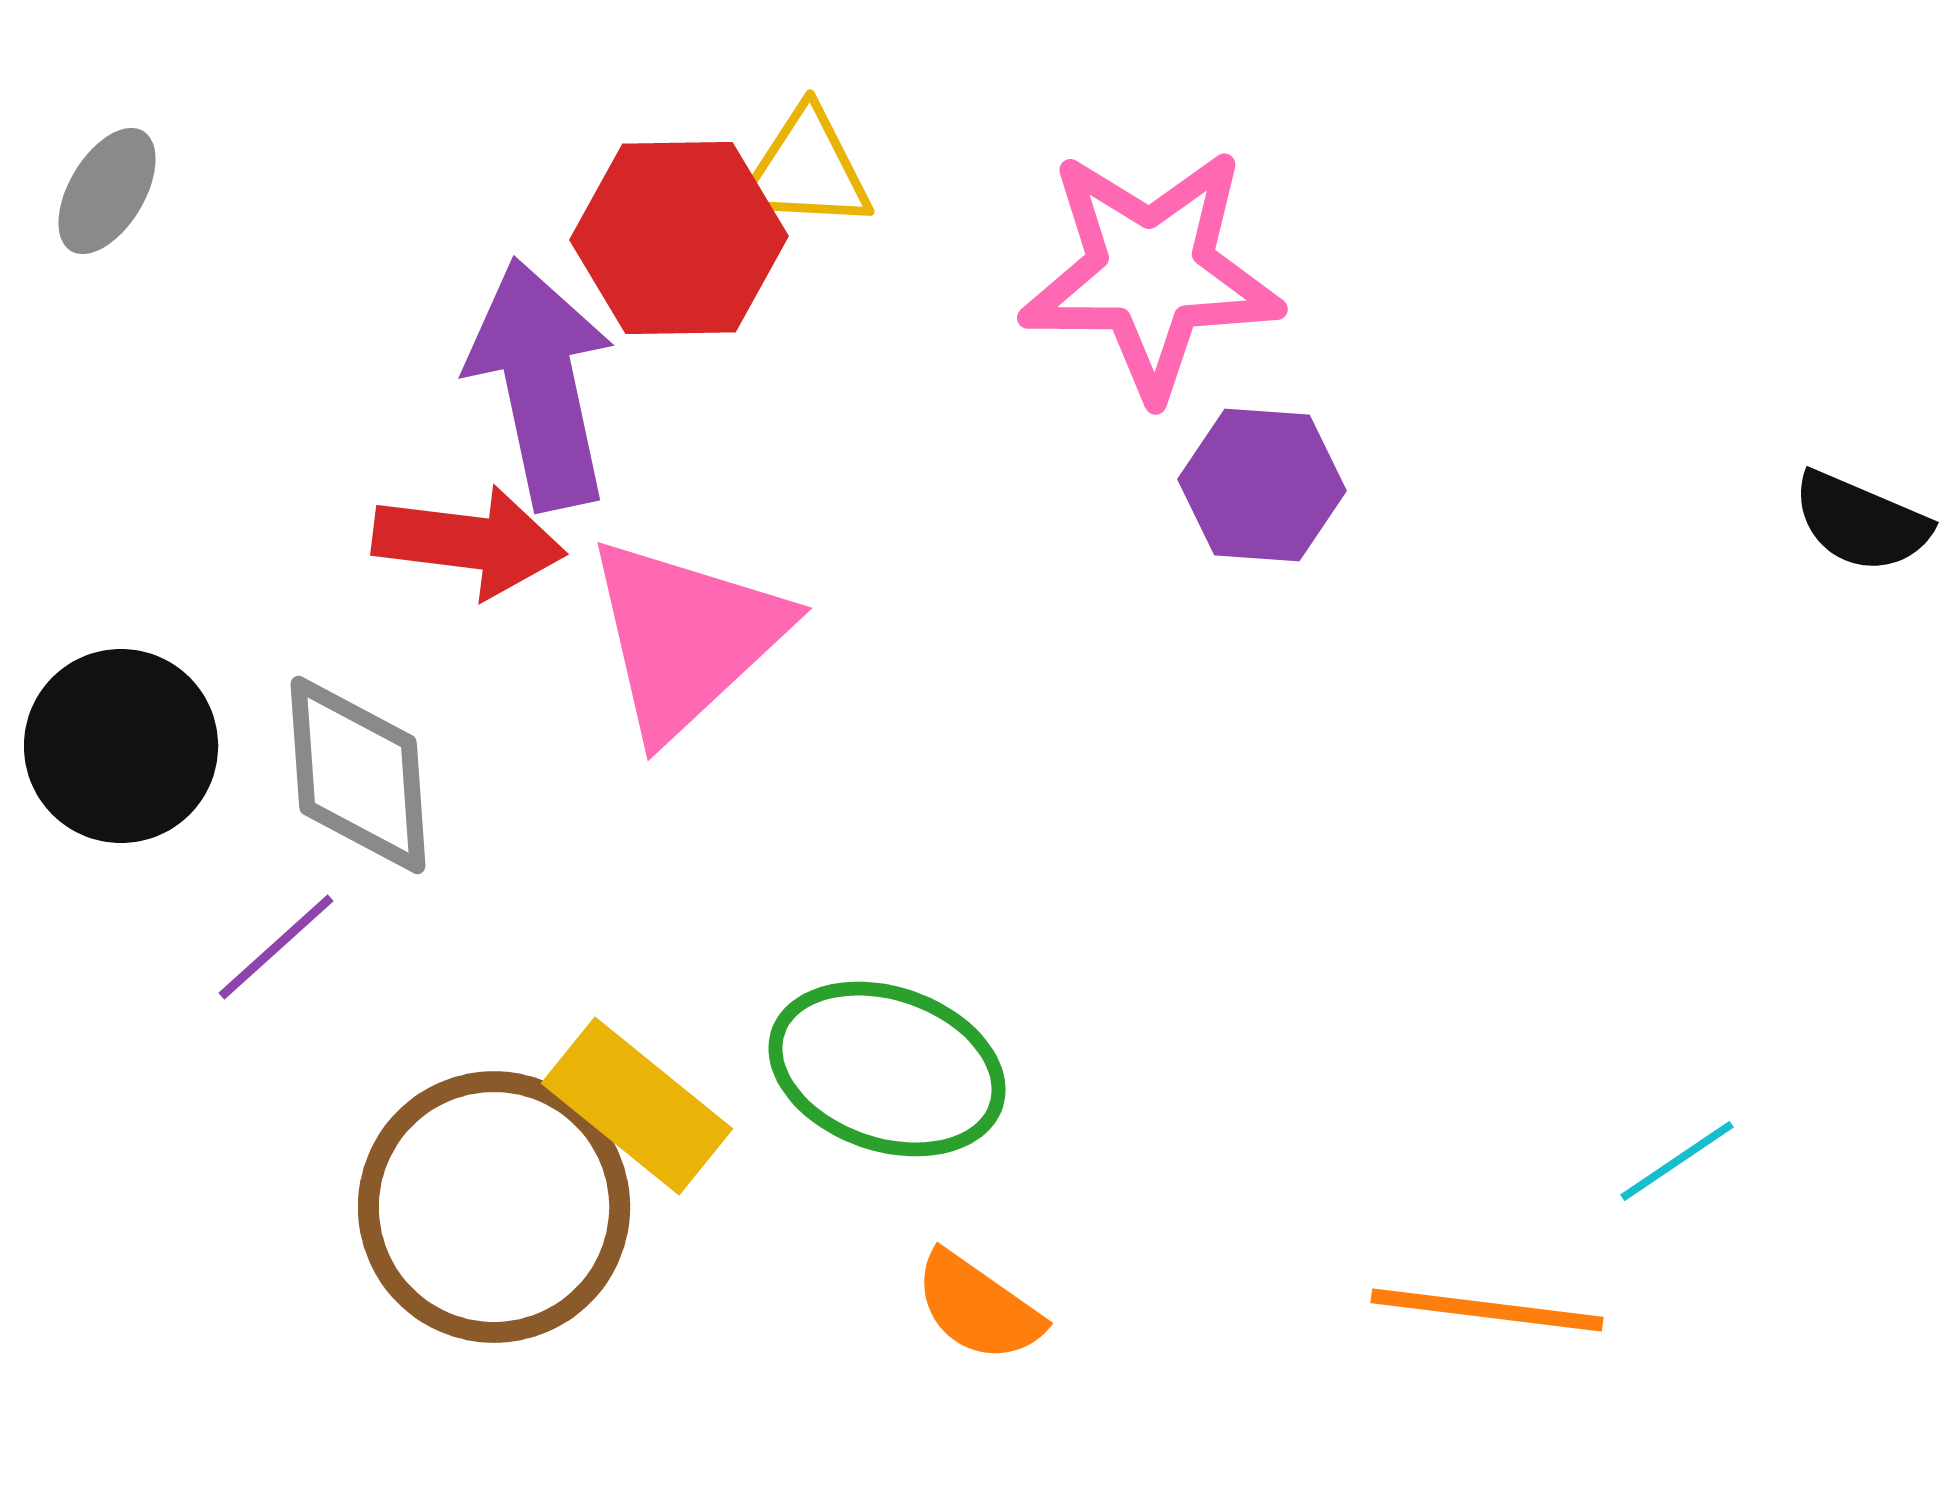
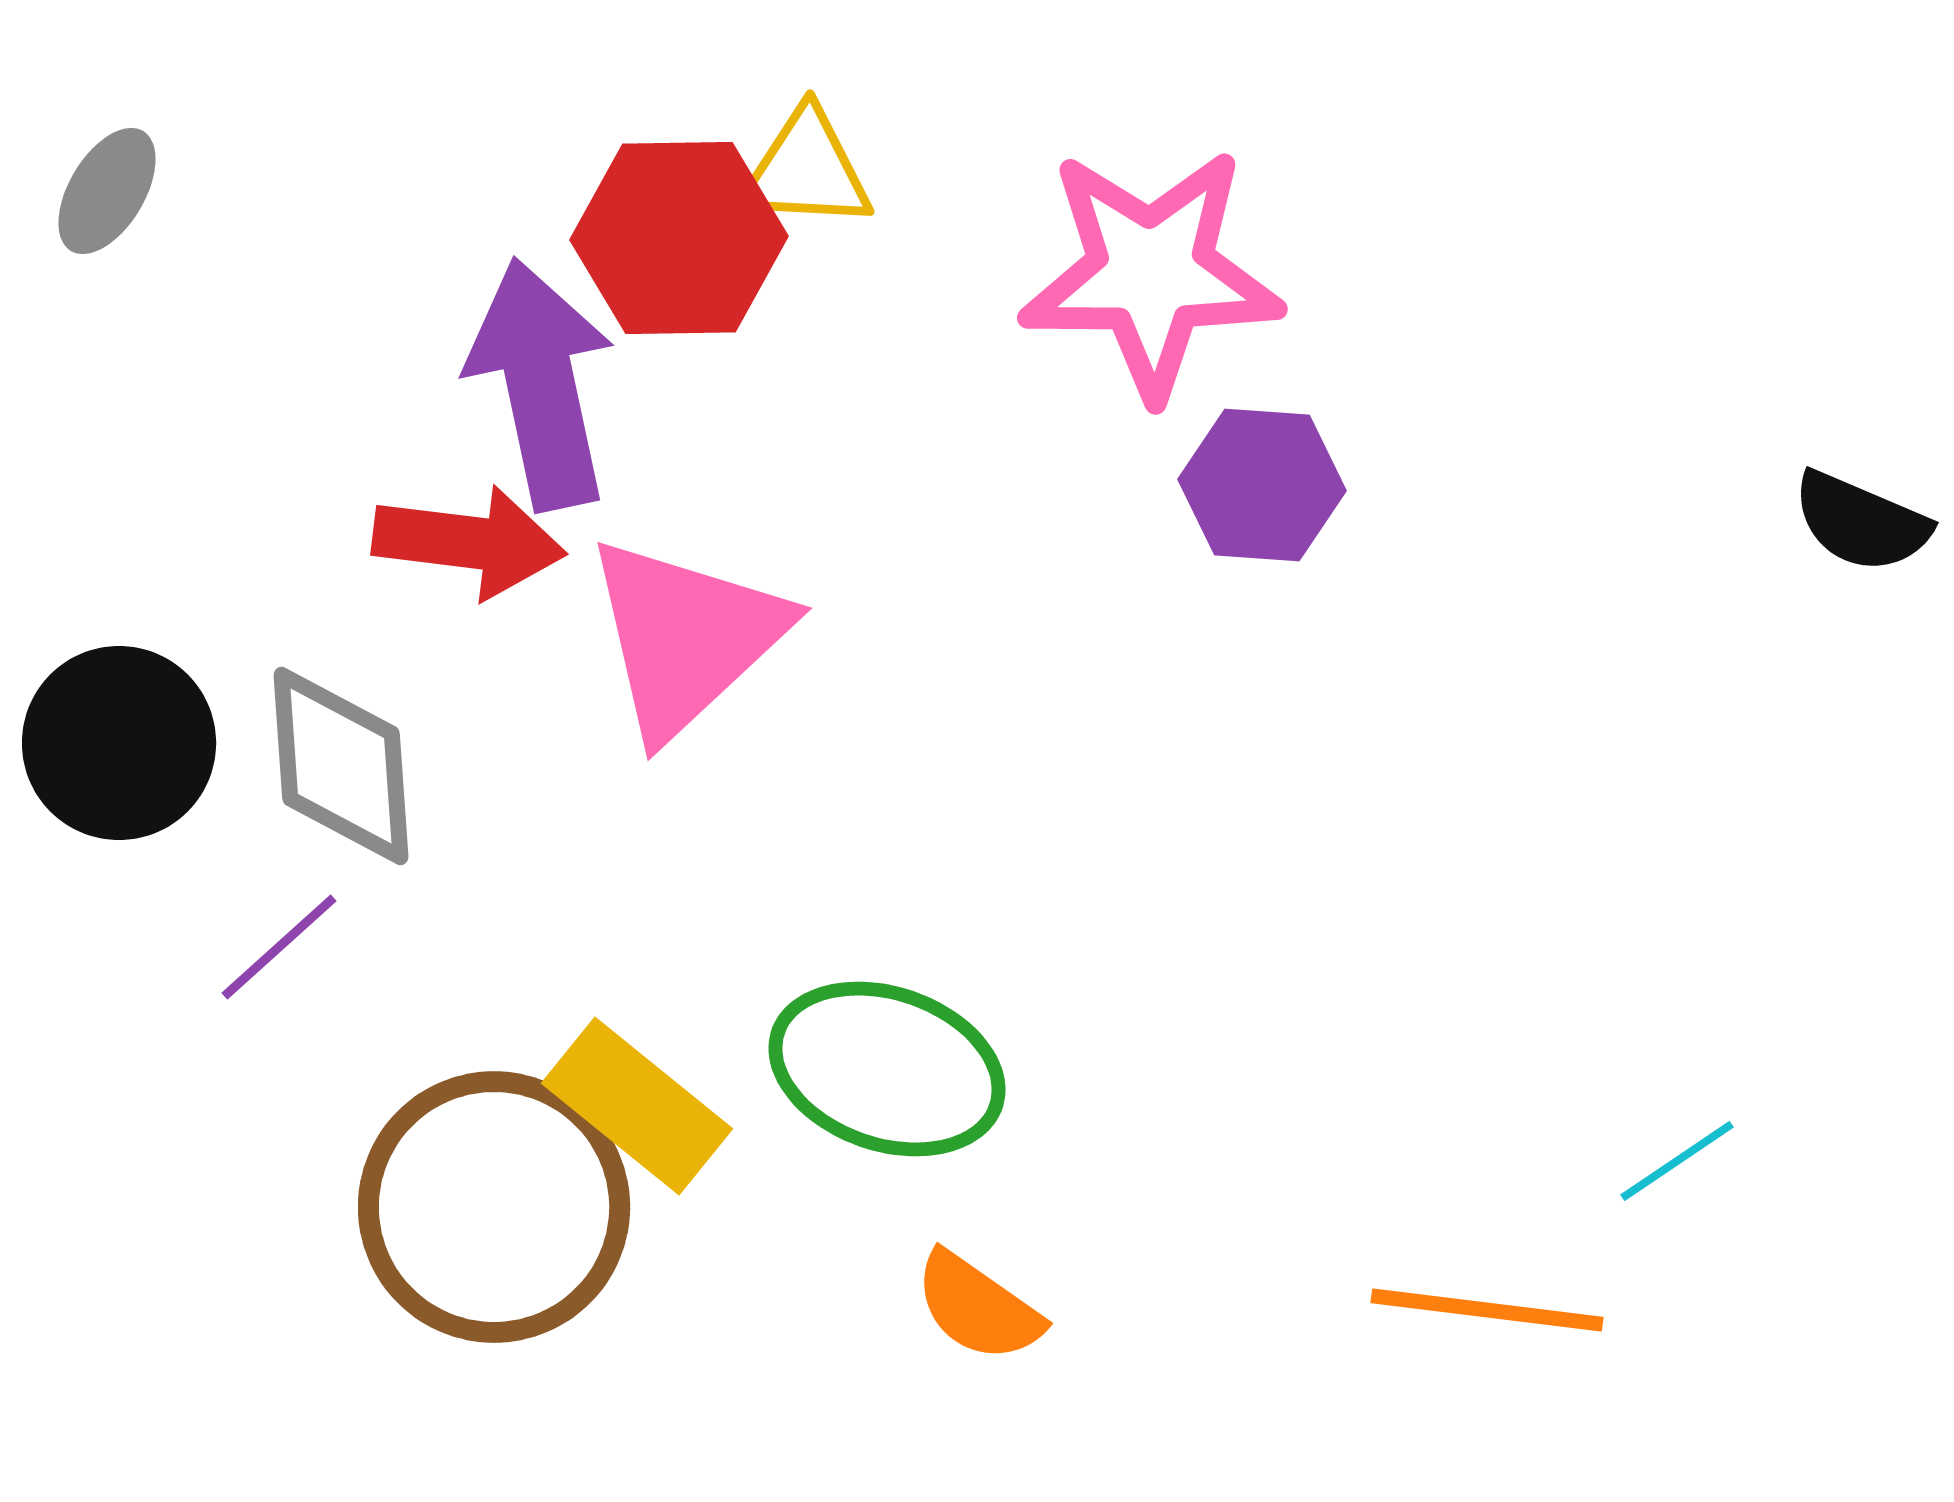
black circle: moved 2 px left, 3 px up
gray diamond: moved 17 px left, 9 px up
purple line: moved 3 px right
